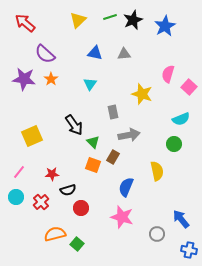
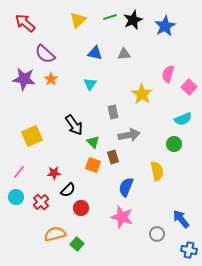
yellow star: rotated 15 degrees clockwise
cyan semicircle: moved 2 px right
brown rectangle: rotated 48 degrees counterclockwise
red star: moved 2 px right, 1 px up
black semicircle: rotated 28 degrees counterclockwise
